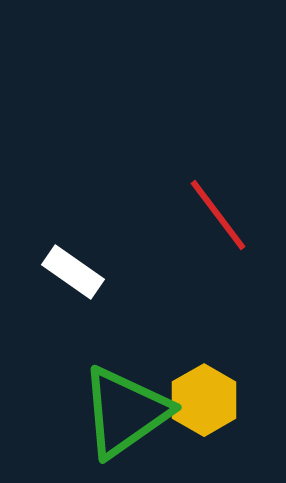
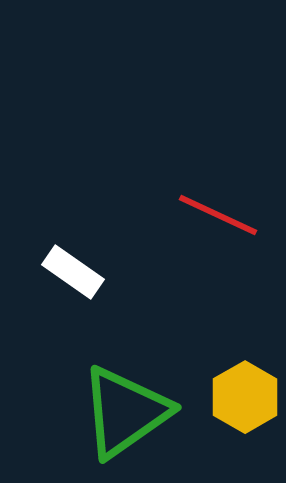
red line: rotated 28 degrees counterclockwise
yellow hexagon: moved 41 px right, 3 px up
